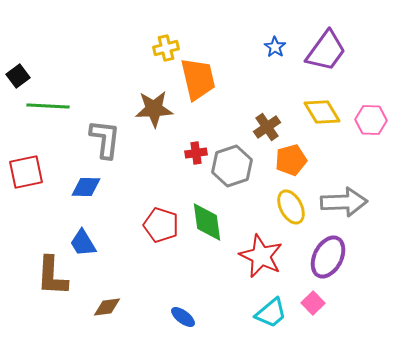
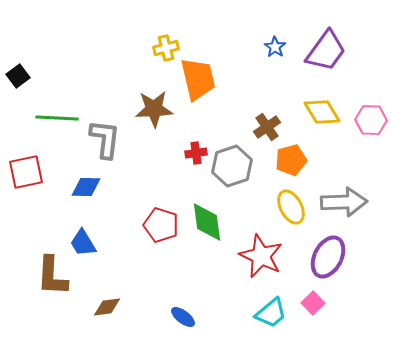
green line: moved 9 px right, 12 px down
